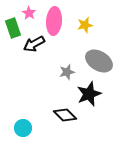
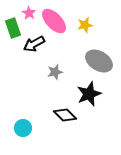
pink ellipse: rotated 48 degrees counterclockwise
gray star: moved 12 px left
